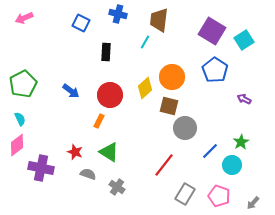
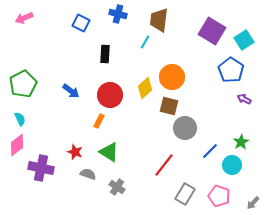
black rectangle: moved 1 px left, 2 px down
blue pentagon: moved 16 px right
